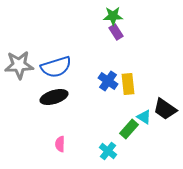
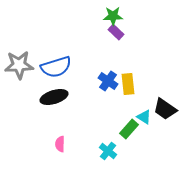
purple rectangle: rotated 14 degrees counterclockwise
